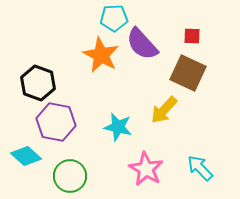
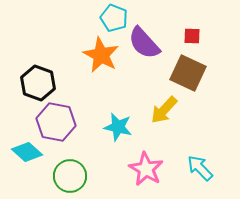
cyan pentagon: rotated 24 degrees clockwise
purple semicircle: moved 2 px right, 1 px up
cyan diamond: moved 1 px right, 4 px up
